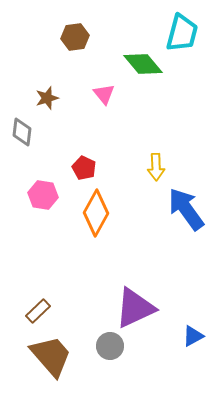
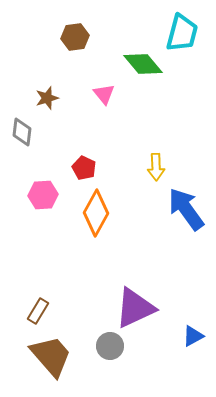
pink hexagon: rotated 12 degrees counterclockwise
brown rectangle: rotated 15 degrees counterclockwise
